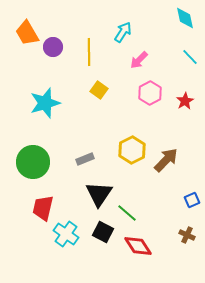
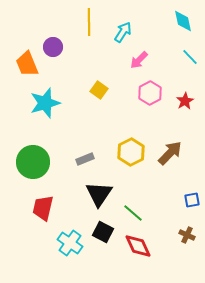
cyan diamond: moved 2 px left, 3 px down
orange trapezoid: moved 31 px down; rotated 8 degrees clockwise
yellow line: moved 30 px up
yellow hexagon: moved 1 px left, 2 px down
brown arrow: moved 4 px right, 7 px up
blue square: rotated 14 degrees clockwise
green line: moved 6 px right
cyan cross: moved 4 px right, 9 px down
red diamond: rotated 8 degrees clockwise
